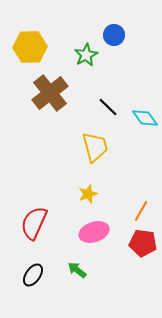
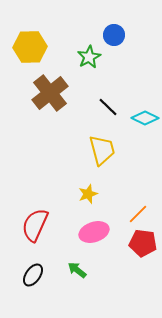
green star: moved 3 px right, 2 px down
cyan diamond: rotated 28 degrees counterclockwise
yellow trapezoid: moved 7 px right, 3 px down
orange line: moved 3 px left, 3 px down; rotated 15 degrees clockwise
red semicircle: moved 1 px right, 2 px down
